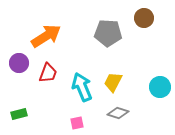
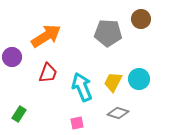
brown circle: moved 3 px left, 1 px down
purple circle: moved 7 px left, 6 px up
cyan circle: moved 21 px left, 8 px up
green rectangle: rotated 42 degrees counterclockwise
